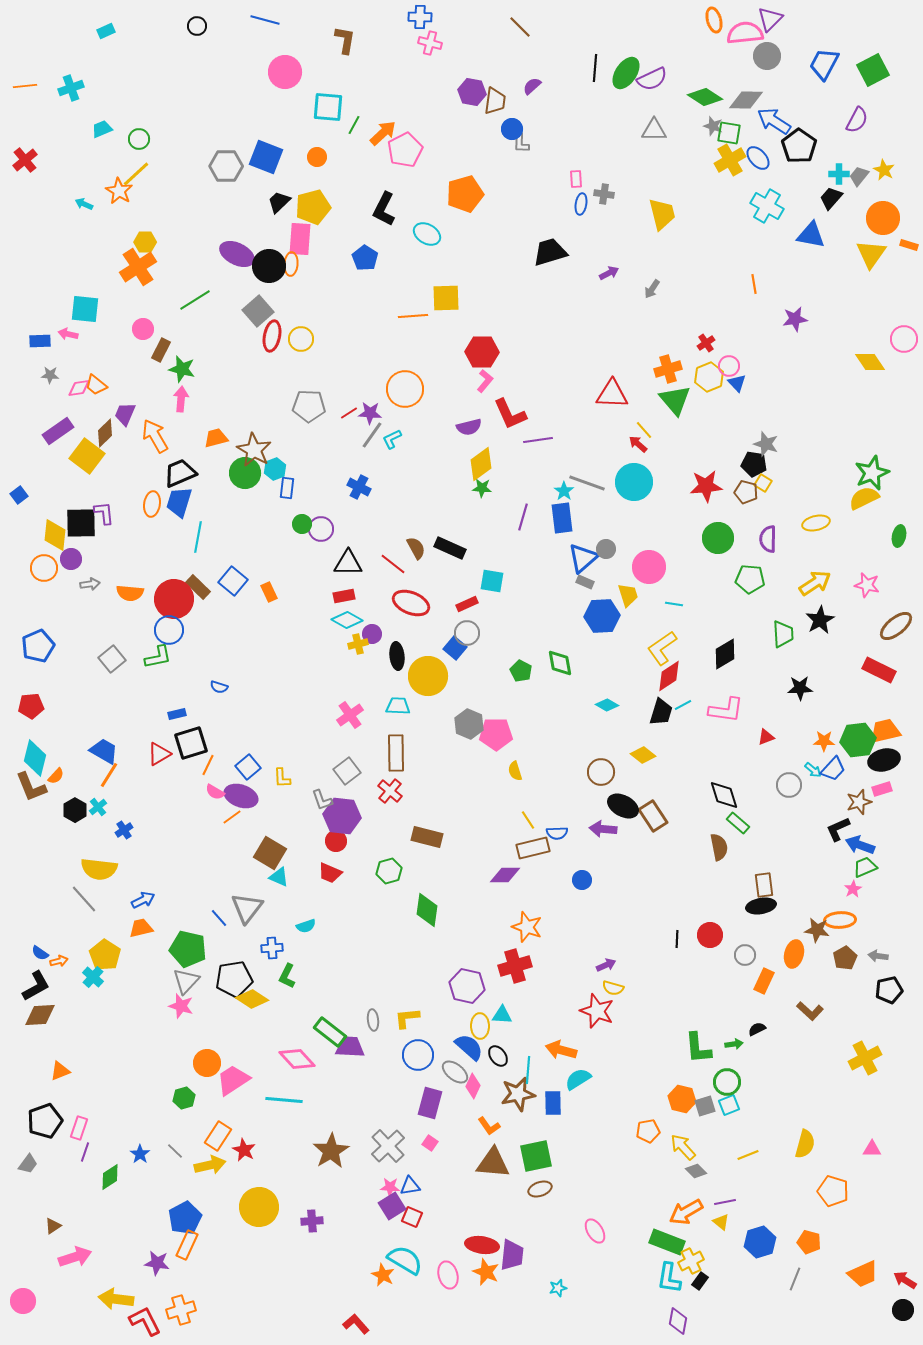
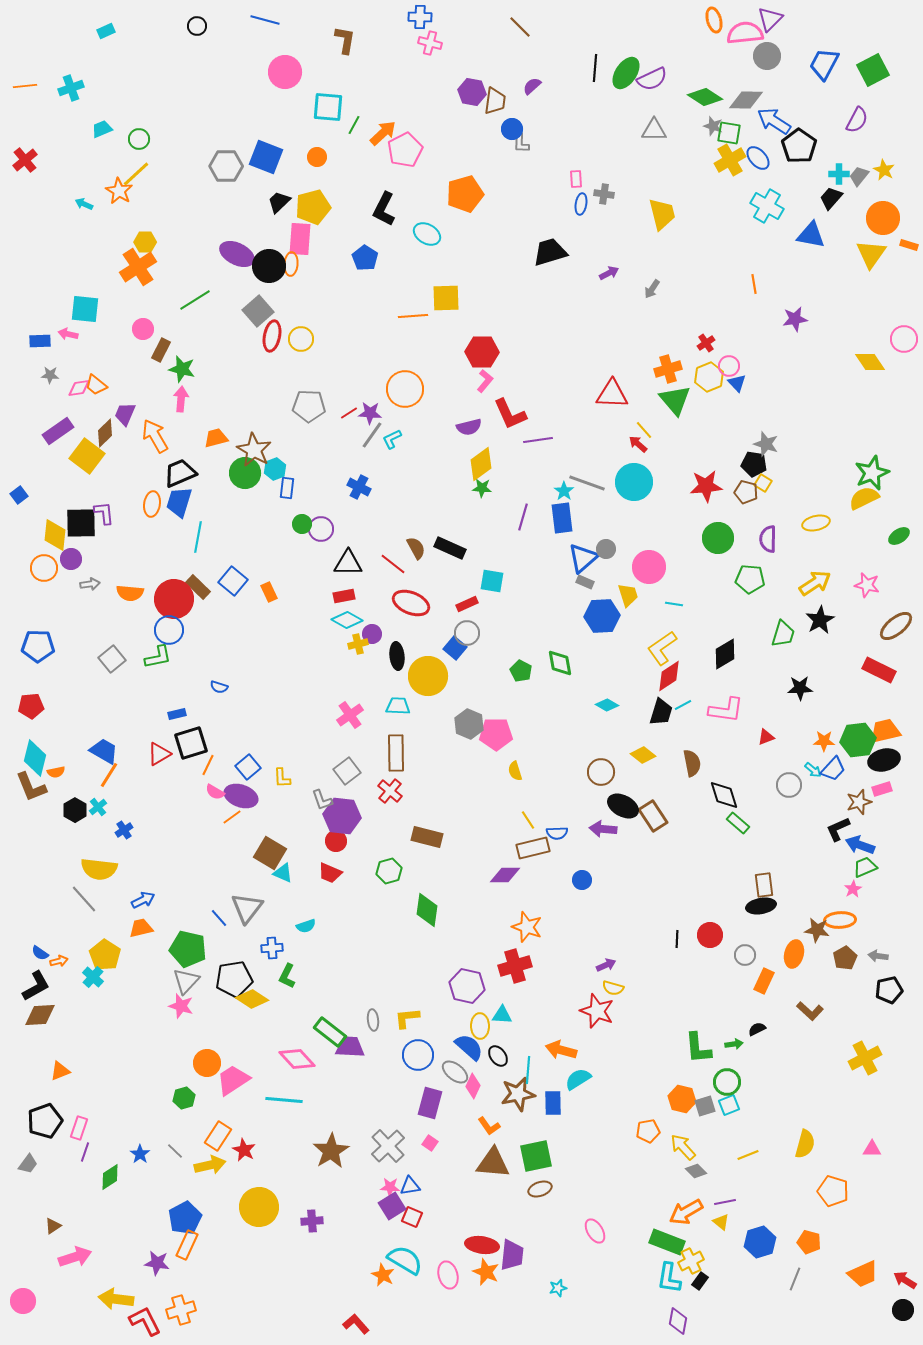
green ellipse at (899, 536): rotated 45 degrees clockwise
green trapezoid at (783, 634): rotated 20 degrees clockwise
blue pentagon at (38, 646): rotated 24 degrees clockwise
orange semicircle at (56, 776): moved 4 px up; rotated 36 degrees clockwise
brown semicircle at (719, 847): moved 27 px left, 84 px up
cyan triangle at (279, 877): moved 4 px right, 4 px up
